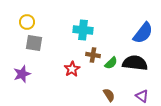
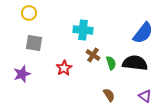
yellow circle: moved 2 px right, 9 px up
brown cross: rotated 24 degrees clockwise
green semicircle: rotated 64 degrees counterclockwise
red star: moved 8 px left, 1 px up
purple triangle: moved 3 px right
